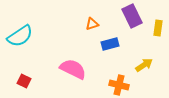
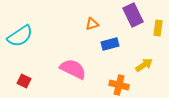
purple rectangle: moved 1 px right, 1 px up
